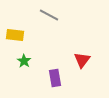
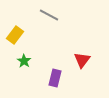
yellow rectangle: rotated 60 degrees counterclockwise
purple rectangle: rotated 24 degrees clockwise
